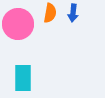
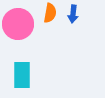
blue arrow: moved 1 px down
cyan rectangle: moved 1 px left, 3 px up
